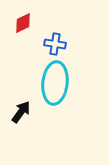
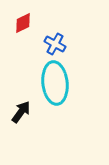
blue cross: rotated 20 degrees clockwise
cyan ellipse: rotated 12 degrees counterclockwise
